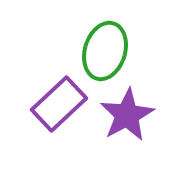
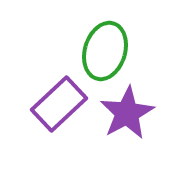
purple star: moved 2 px up
